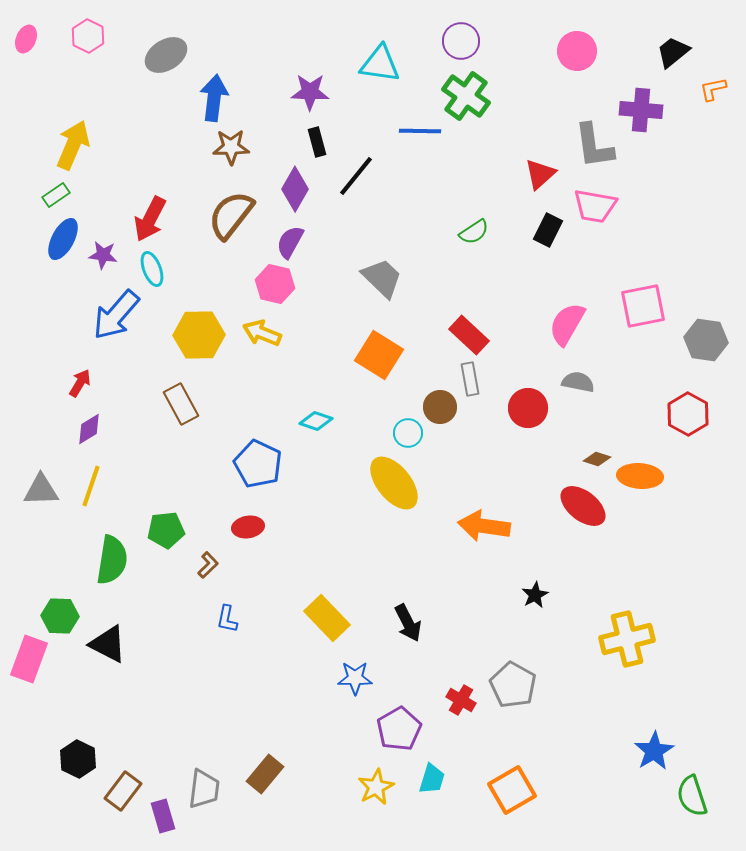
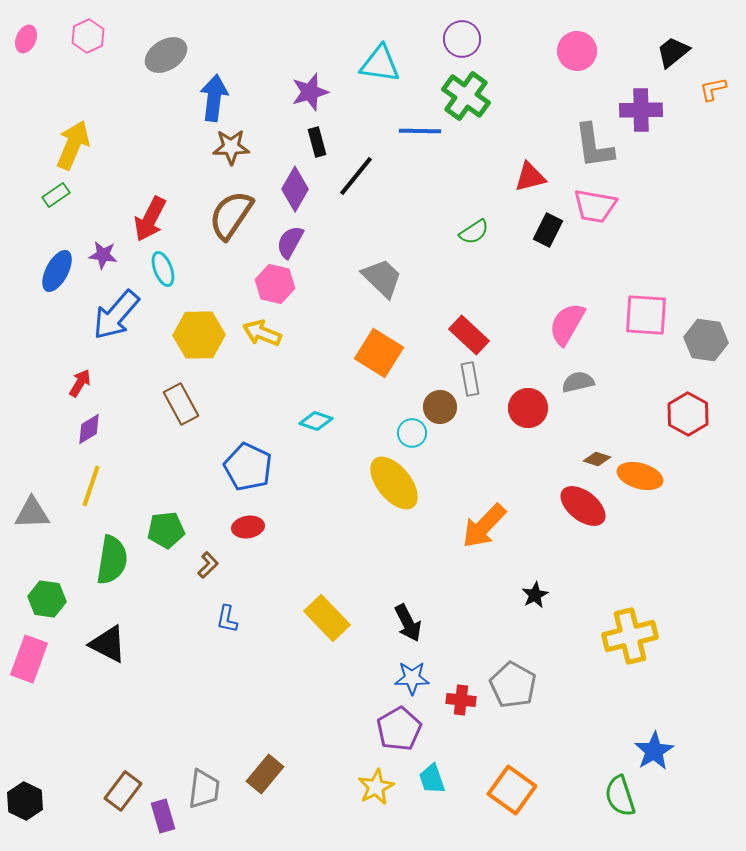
pink hexagon at (88, 36): rotated 8 degrees clockwise
purple circle at (461, 41): moved 1 px right, 2 px up
purple star at (310, 92): rotated 18 degrees counterclockwise
purple cross at (641, 110): rotated 6 degrees counterclockwise
red triangle at (540, 174): moved 10 px left, 3 px down; rotated 28 degrees clockwise
brown semicircle at (231, 215): rotated 4 degrees counterclockwise
blue ellipse at (63, 239): moved 6 px left, 32 px down
cyan ellipse at (152, 269): moved 11 px right
pink square at (643, 306): moved 3 px right, 9 px down; rotated 15 degrees clockwise
orange square at (379, 355): moved 2 px up
gray semicircle at (578, 382): rotated 24 degrees counterclockwise
cyan circle at (408, 433): moved 4 px right
blue pentagon at (258, 464): moved 10 px left, 3 px down
orange ellipse at (640, 476): rotated 12 degrees clockwise
gray triangle at (41, 490): moved 9 px left, 23 px down
orange arrow at (484, 526): rotated 54 degrees counterclockwise
green hexagon at (60, 616): moved 13 px left, 17 px up; rotated 6 degrees clockwise
yellow cross at (627, 639): moved 3 px right, 3 px up
blue star at (355, 678): moved 57 px right
red cross at (461, 700): rotated 24 degrees counterclockwise
black hexagon at (78, 759): moved 53 px left, 42 px down
cyan trapezoid at (432, 779): rotated 144 degrees clockwise
orange square at (512, 790): rotated 24 degrees counterclockwise
green semicircle at (692, 796): moved 72 px left
